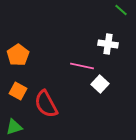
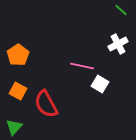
white cross: moved 10 px right; rotated 36 degrees counterclockwise
white square: rotated 12 degrees counterclockwise
green triangle: rotated 30 degrees counterclockwise
